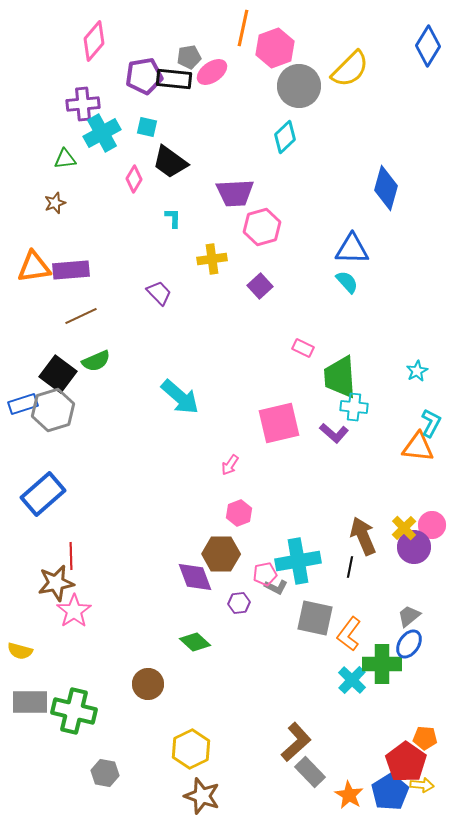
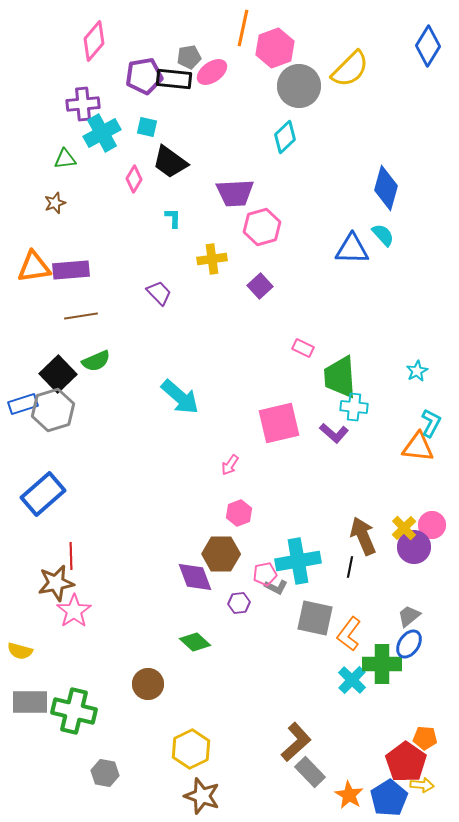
cyan semicircle at (347, 282): moved 36 px right, 47 px up
brown line at (81, 316): rotated 16 degrees clockwise
black square at (58, 374): rotated 9 degrees clockwise
blue pentagon at (390, 792): moved 1 px left, 6 px down
